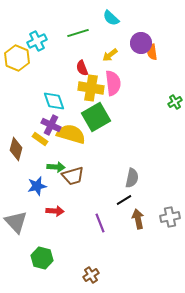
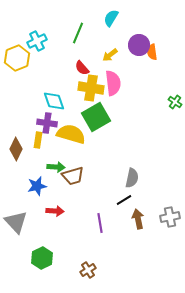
cyan semicircle: rotated 78 degrees clockwise
green line: rotated 50 degrees counterclockwise
purple circle: moved 2 px left, 2 px down
yellow hexagon: rotated 15 degrees clockwise
red semicircle: rotated 21 degrees counterclockwise
green cross: rotated 24 degrees counterclockwise
purple cross: moved 4 px left, 2 px up; rotated 18 degrees counterclockwise
yellow rectangle: moved 2 px left, 1 px down; rotated 63 degrees clockwise
brown diamond: rotated 10 degrees clockwise
purple line: rotated 12 degrees clockwise
green hexagon: rotated 20 degrees clockwise
brown cross: moved 3 px left, 5 px up
